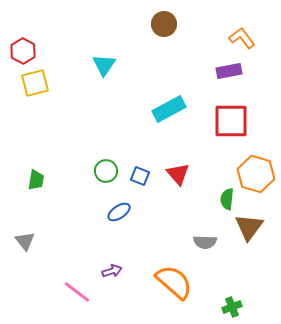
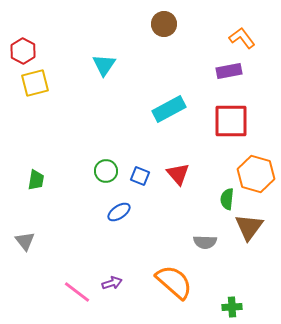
purple arrow: moved 12 px down
green cross: rotated 18 degrees clockwise
